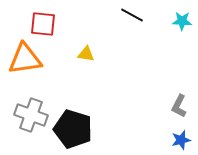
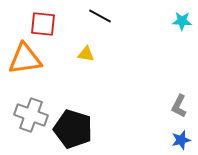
black line: moved 32 px left, 1 px down
